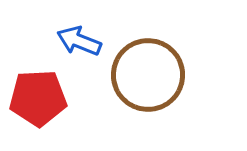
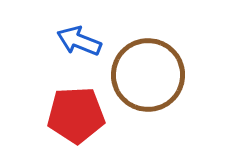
red pentagon: moved 38 px right, 17 px down
